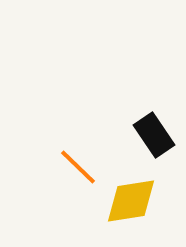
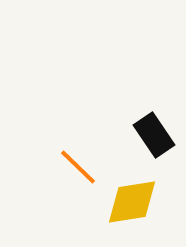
yellow diamond: moved 1 px right, 1 px down
